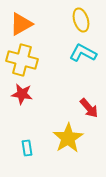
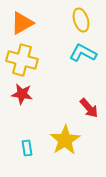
orange triangle: moved 1 px right, 1 px up
yellow star: moved 3 px left, 2 px down
